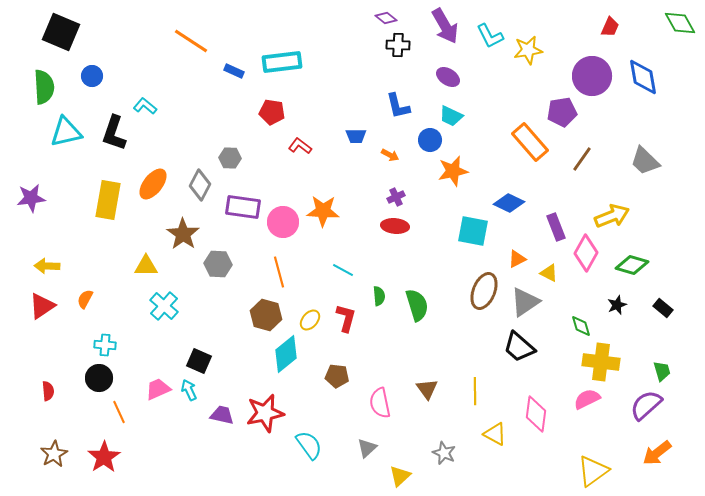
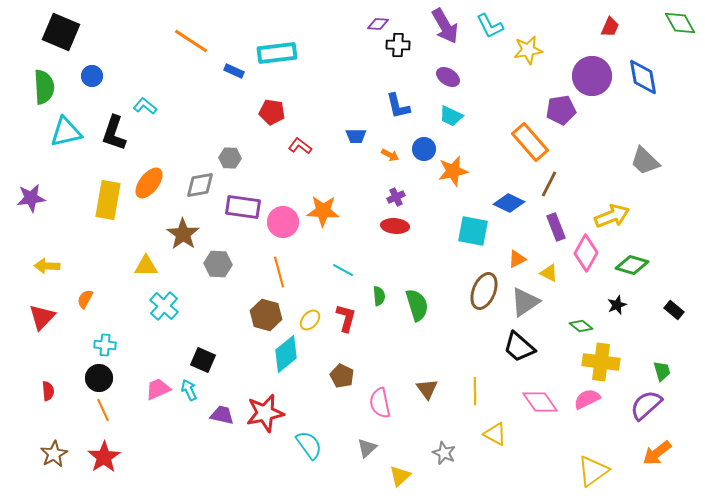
purple diamond at (386, 18): moved 8 px left, 6 px down; rotated 35 degrees counterclockwise
cyan L-shape at (490, 36): moved 10 px up
cyan rectangle at (282, 62): moved 5 px left, 9 px up
purple pentagon at (562, 112): moved 1 px left, 2 px up
blue circle at (430, 140): moved 6 px left, 9 px down
brown line at (582, 159): moved 33 px left, 25 px down; rotated 8 degrees counterclockwise
orange ellipse at (153, 184): moved 4 px left, 1 px up
gray diamond at (200, 185): rotated 52 degrees clockwise
red triangle at (42, 306): moved 11 px down; rotated 12 degrees counterclockwise
black rectangle at (663, 308): moved 11 px right, 2 px down
green diamond at (581, 326): rotated 35 degrees counterclockwise
black square at (199, 361): moved 4 px right, 1 px up
brown pentagon at (337, 376): moved 5 px right; rotated 20 degrees clockwise
orange line at (119, 412): moved 16 px left, 2 px up
pink diamond at (536, 414): moved 4 px right, 12 px up; rotated 42 degrees counterclockwise
